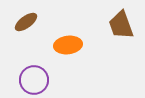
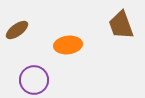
brown ellipse: moved 9 px left, 8 px down
